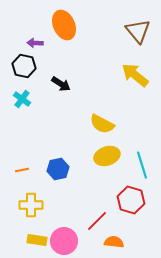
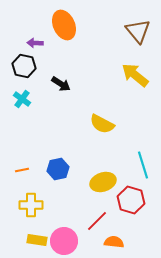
yellow ellipse: moved 4 px left, 26 px down
cyan line: moved 1 px right
